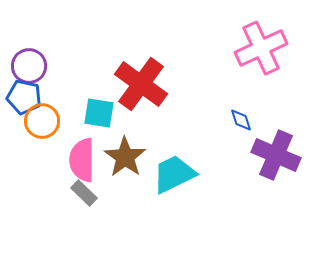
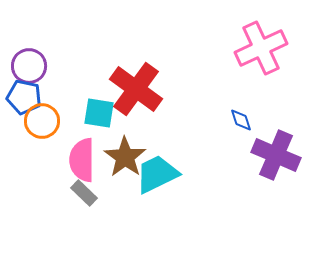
red cross: moved 5 px left, 5 px down
cyan trapezoid: moved 17 px left
